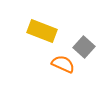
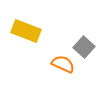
yellow rectangle: moved 16 px left
